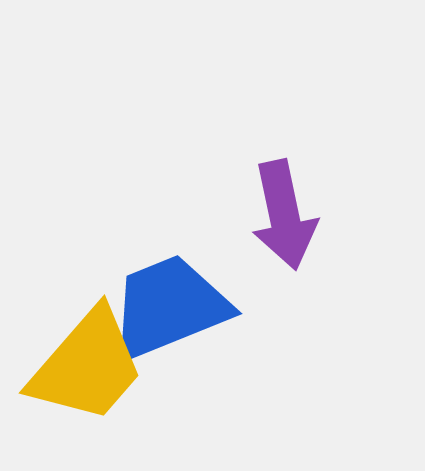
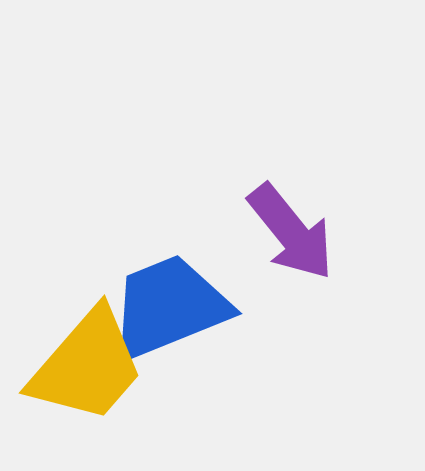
purple arrow: moved 7 px right, 17 px down; rotated 27 degrees counterclockwise
